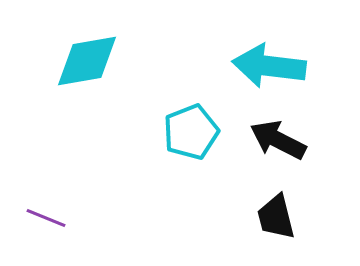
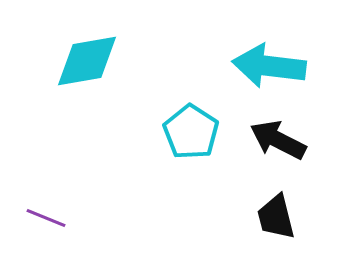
cyan pentagon: rotated 18 degrees counterclockwise
